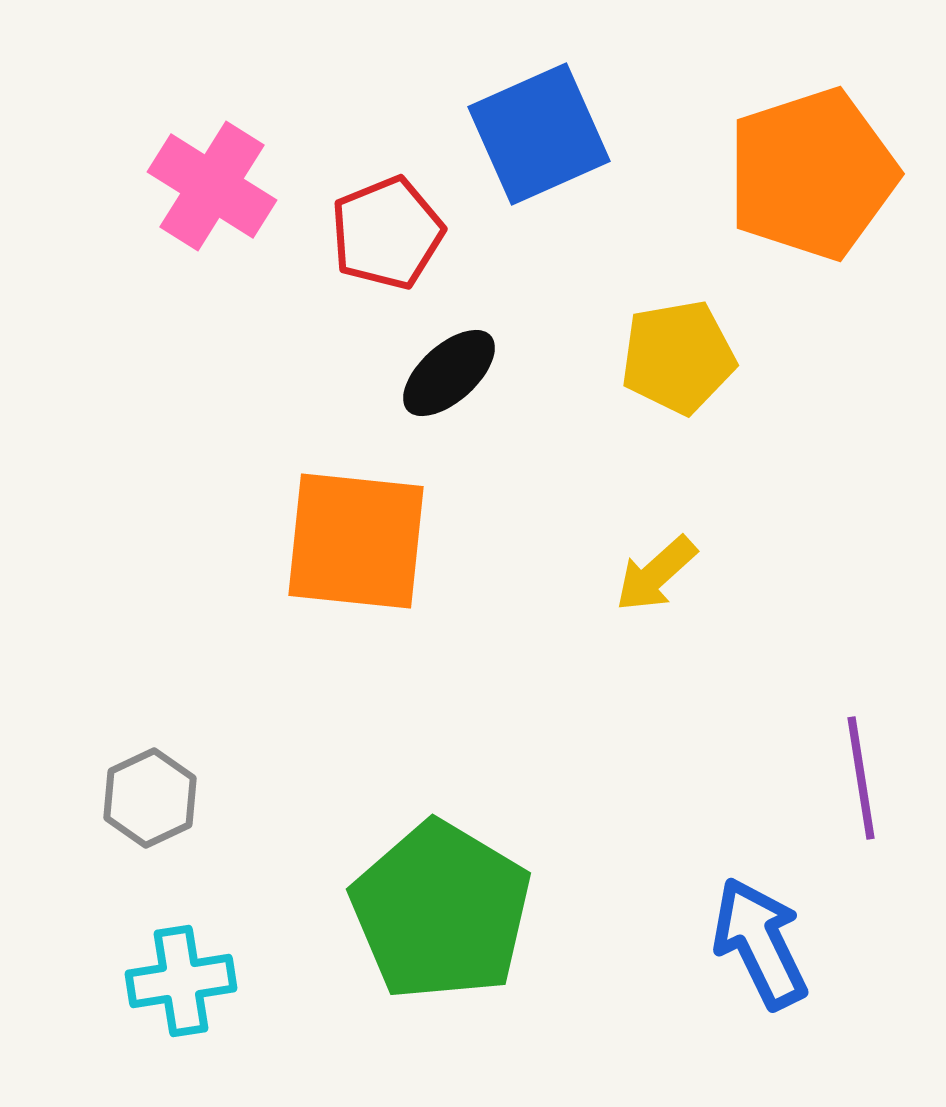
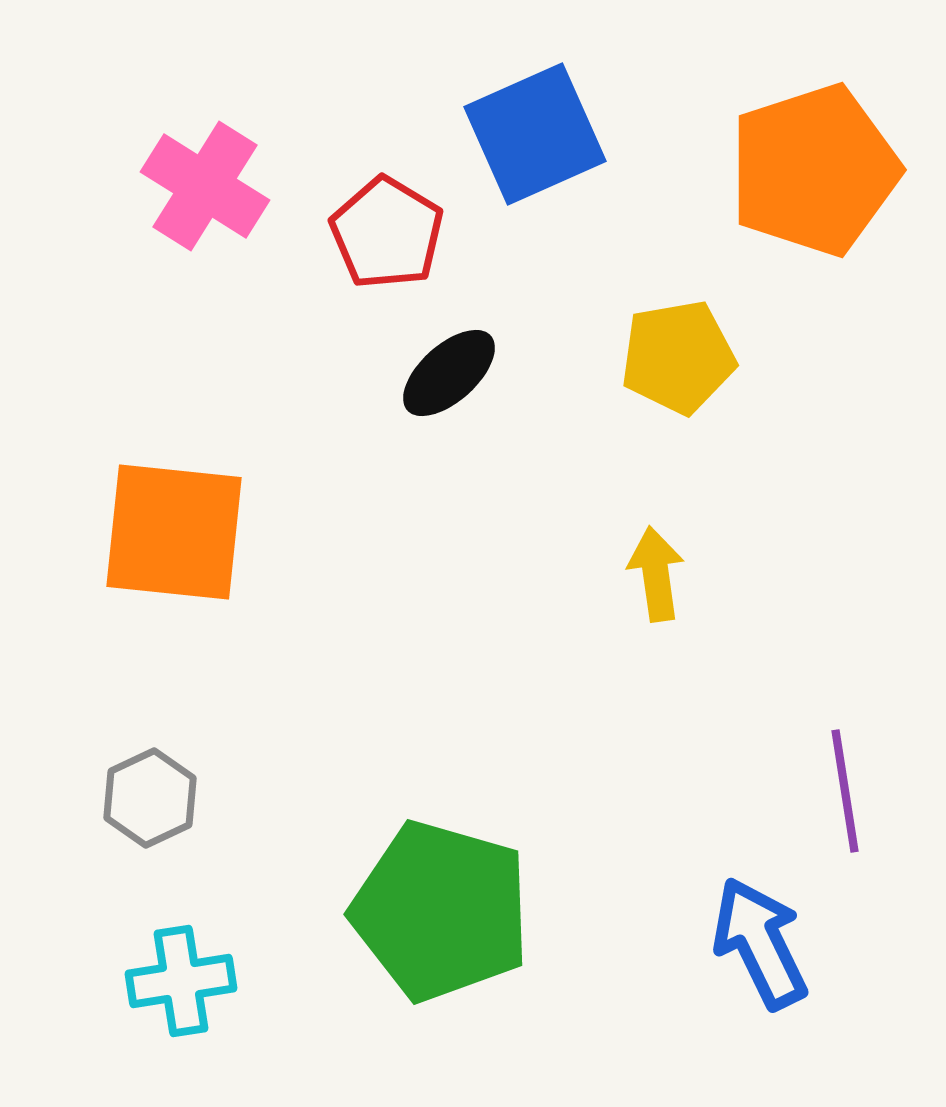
blue square: moved 4 px left
orange pentagon: moved 2 px right, 4 px up
pink cross: moved 7 px left
red pentagon: rotated 19 degrees counterclockwise
orange square: moved 182 px left, 9 px up
yellow arrow: rotated 124 degrees clockwise
purple line: moved 16 px left, 13 px down
green pentagon: rotated 15 degrees counterclockwise
